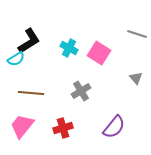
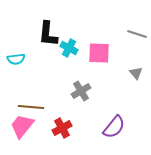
black L-shape: moved 19 px right, 7 px up; rotated 128 degrees clockwise
pink square: rotated 30 degrees counterclockwise
cyan semicircle: rotated 24 degrees clockwise
gray triangle: moved 5 px up
brown line: moved 14 px down
red cross: moved 1 px left; rotated 12 degrees counterclockwise
